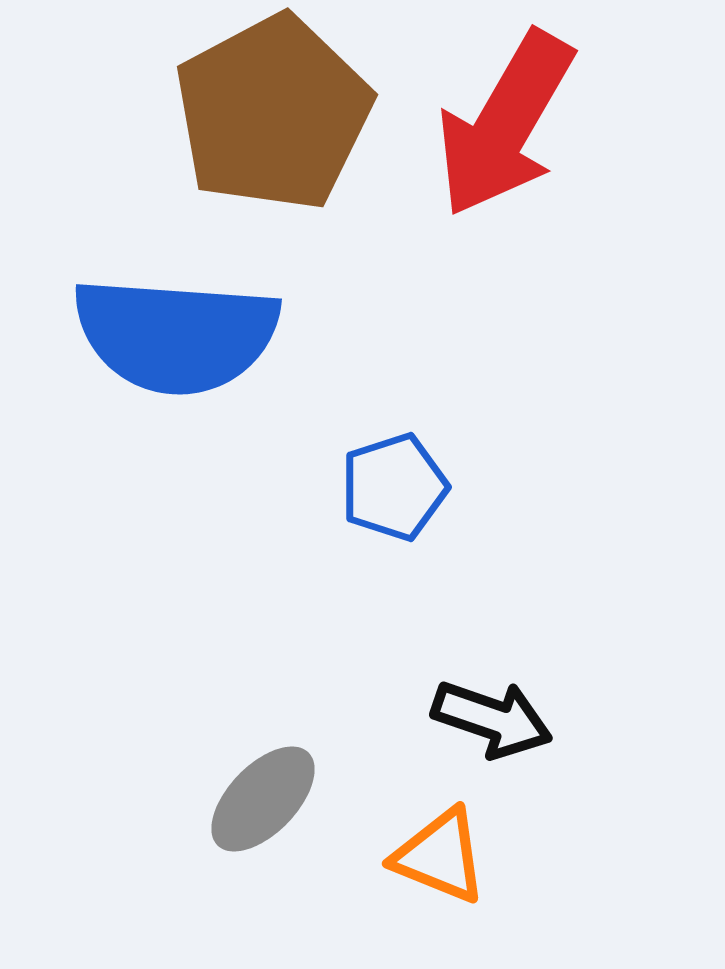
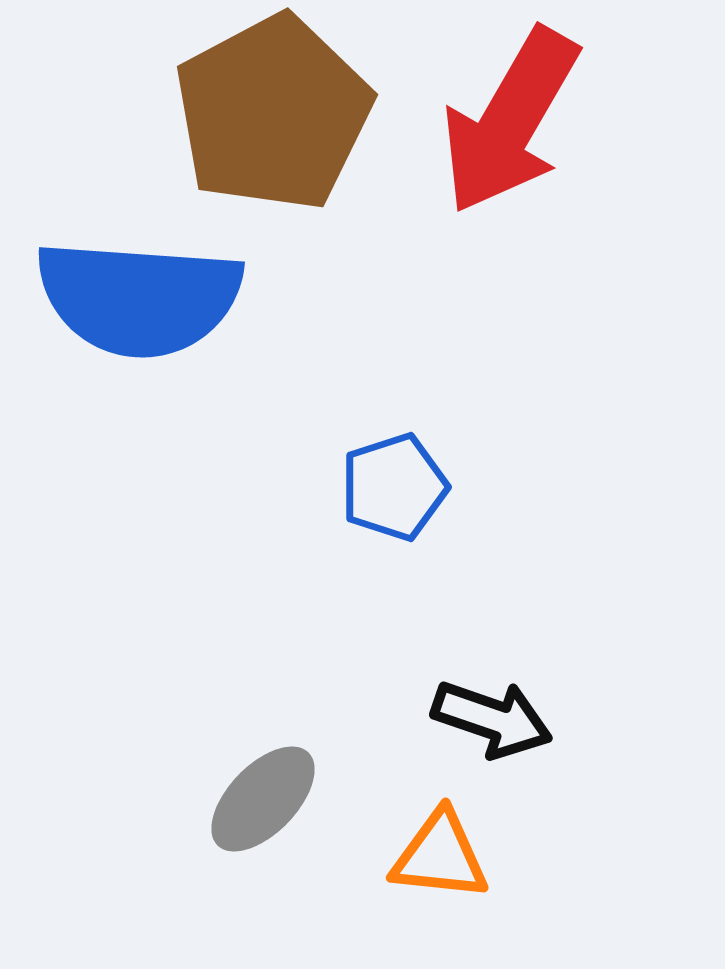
red arrow: moved 5 px right, 3 px up
blue semicircle: moved 37 px left, 37 px up
orange triangle: rotated 16 degrees counterclockwise
